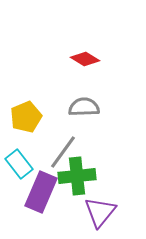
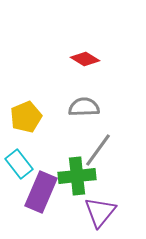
gray line: moved 35 px right, 2 px up
